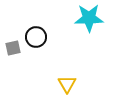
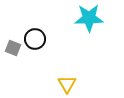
black circle: moved 1 px left, 2 px down
gray square: rotated 35 degrees clockwise
